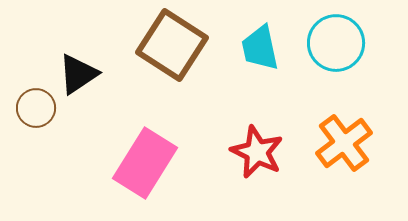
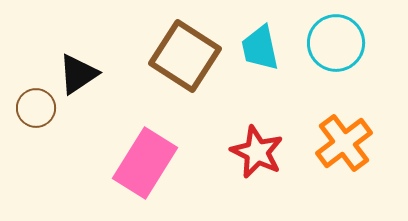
brown square: moved 13 px right, 11 px down
